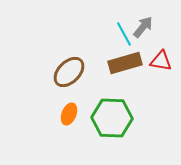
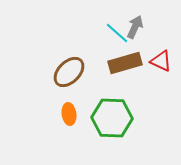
gray arrow: moved 8 px left; rotated 15 degrees counterclockwise
cyan line: moved 7 px left, 1 px up; rotated 20 degrees counterclockwise
red triangle: rotated 15 degrees clockwise
orange ellipse: rotated 30 degrees counterclockwise
